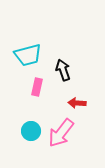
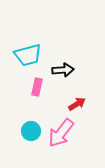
black arrow: rotated 105 degrees clockwise
red arrow: moved 1 px down; rotated 144 degrees clockwise
